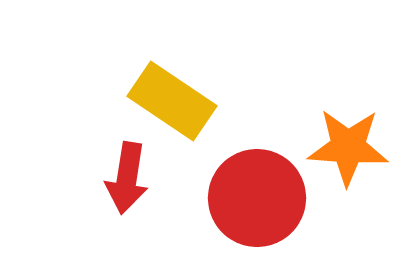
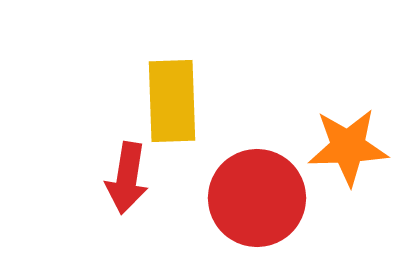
yellow rectangle: rotated 54 degrees clockwise
orange star: rotated 6 degrees counterclockwise
